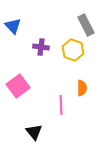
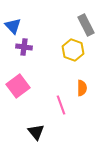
purple cross: moved 17 px left
pink line: rotated 18 degrees counterclockwise
black triangle: moved 2 px right
